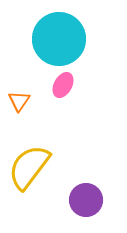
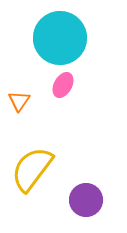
cyan circle: moved 1 px right, 1 px up
yellow semicircle: moved 3 px right, 2 px down
